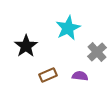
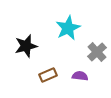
black star: rotated 20 degrees clockwise
